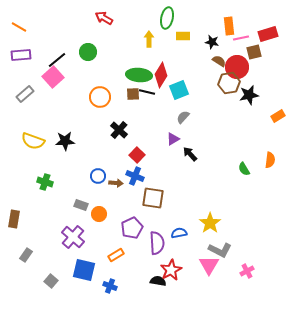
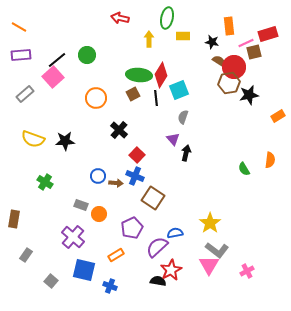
red arrow at (104, 18): moved 16 px right; rotated 18 degrees counterclockwise
pink line at (241, 38): moved 5 px right, 5 px down; rotated 14 degrees counterclockwise
green circle at (88, 52): moved 1 px left, 3 px down
red circle at (237, 67): moved 3 px left
black line at (147, 92): moved 9 px right, 6 px down; rotated 70 degrees clockwise
brown square at (133, 94): rotated 24 degrees counterclockwise
orange circle at (100, 97): moved 4 px left, 1 px down
gray semicircle at (183, 117): rotated 24 degrees counterclockwise
purple triangle at (173, 139): rotated 40 degrees counterclockwise
yellow semicircle at (33, 141): moved 2 px up
black arrow at (190, 154): moved 4 px left, 1 px up; rotated 56 degrees clockwise
green cross at (45, 182): rotated 14 degrees clockwise
brown square at (153, 198): rotated 25 degrees clockwise
blue semicircle at (179, 233): moved 4 px left
purple semicircle at (157, 243): moved 4 px down; rotated 130 degrees counterclockwise
gray L-shape at (220, 250): moved 3 px left; rotated 10 degrees clockwise
